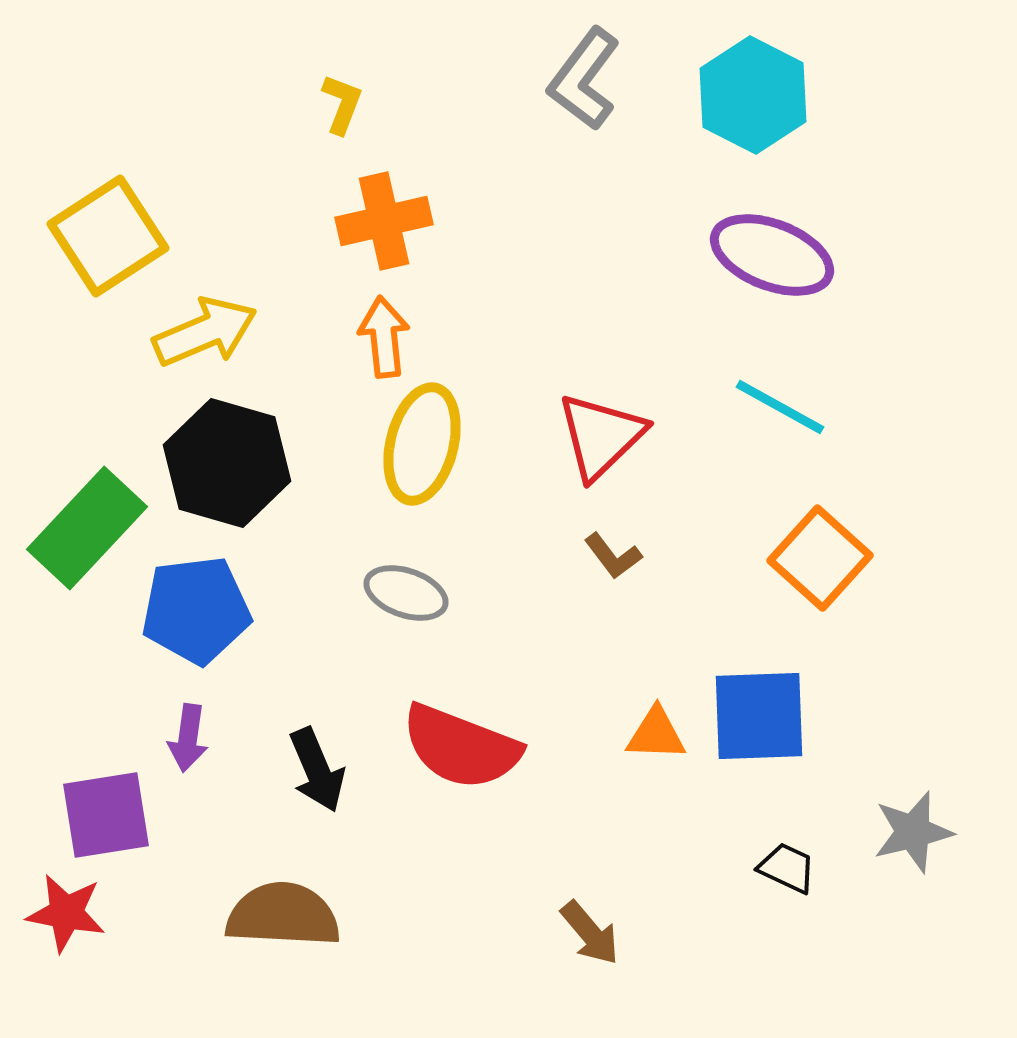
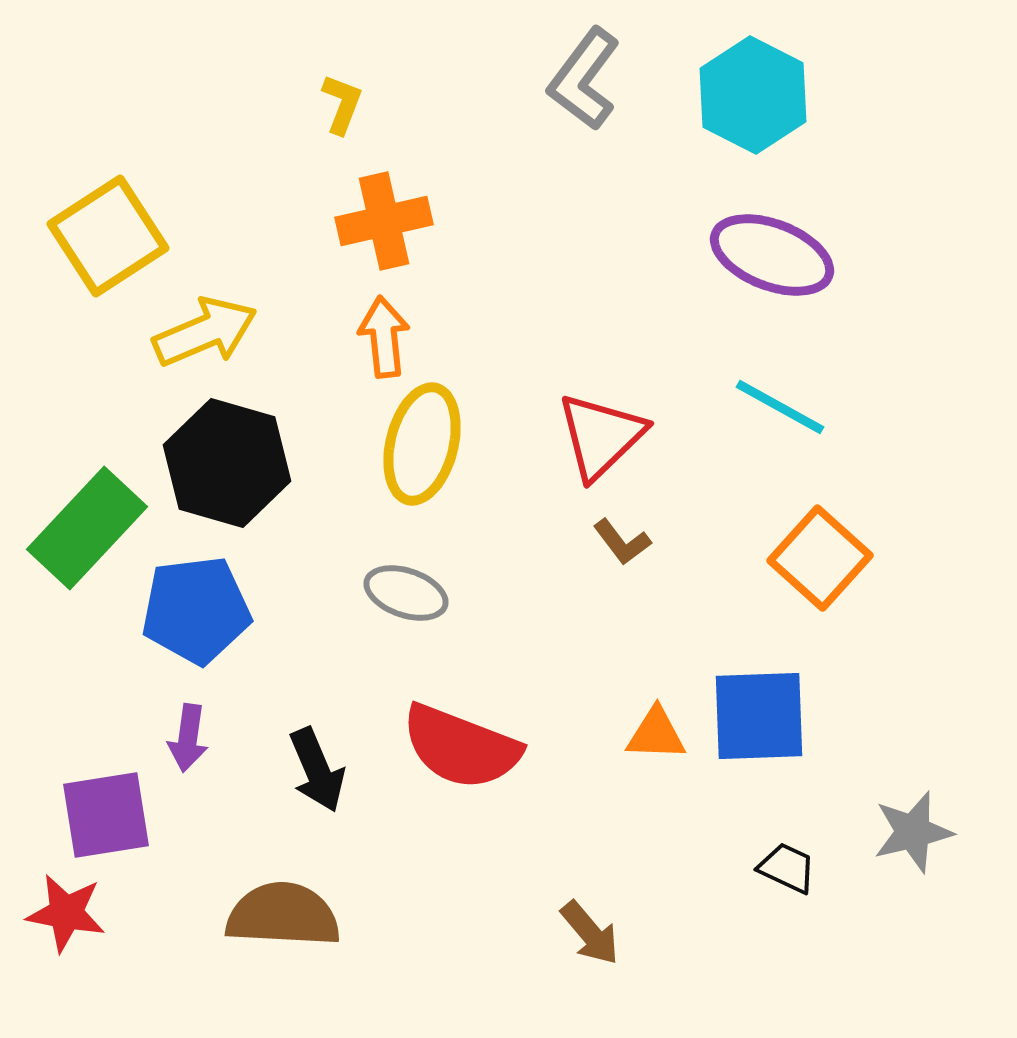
brown L-shape: moved 9 px right, 14 px up
